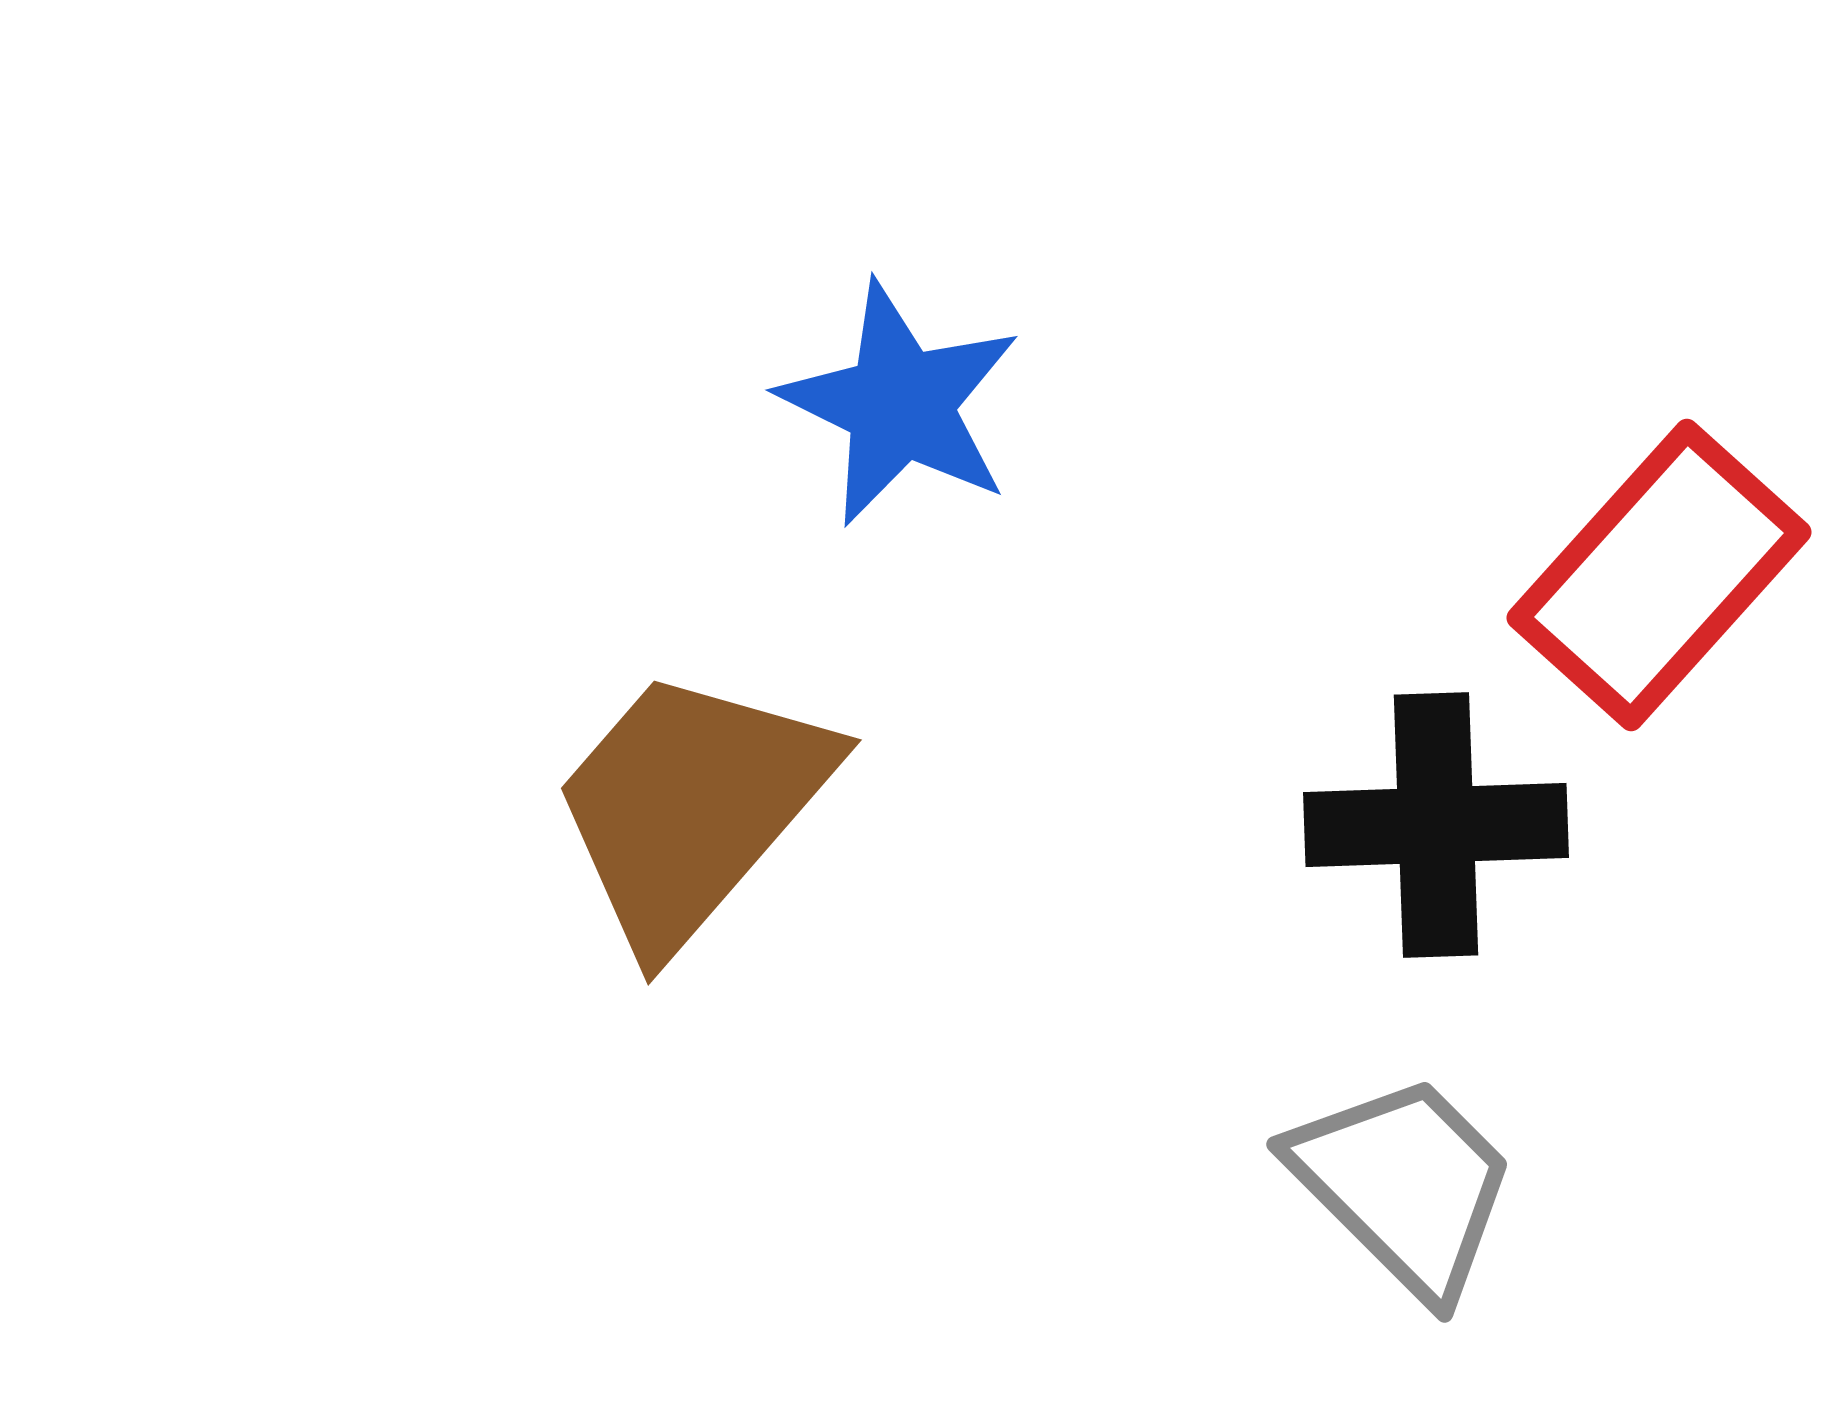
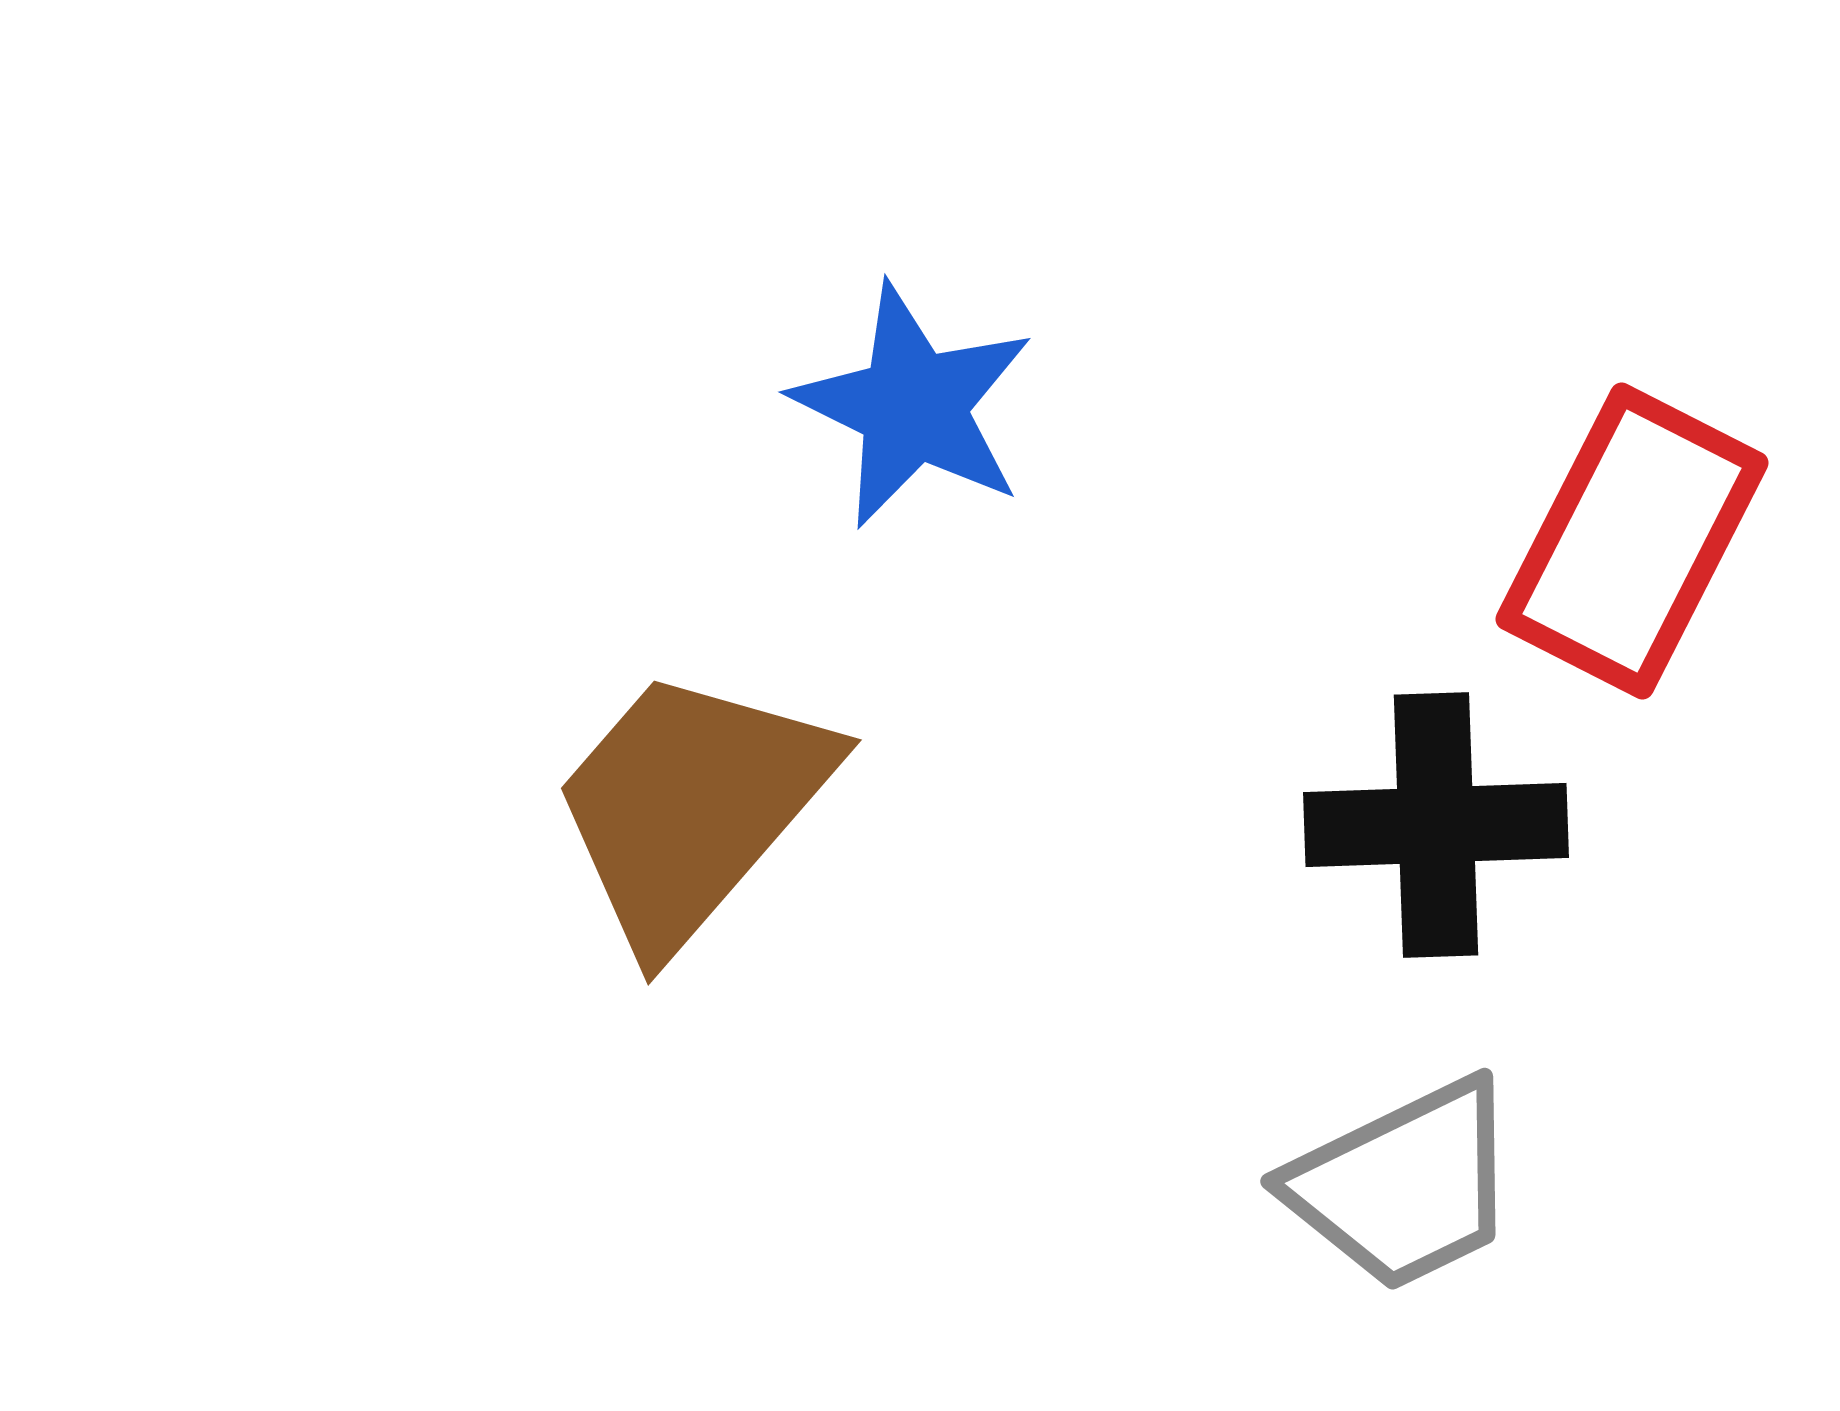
blue star: moved 13 px right, 2 px down
red rectangle: moved 27 px left, 34 px up; rotated 15 degrees counterclockwise
gray trapezoid: rotated 109 degrees clockwise
